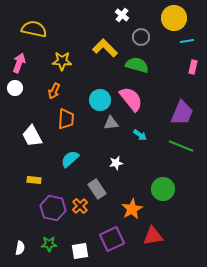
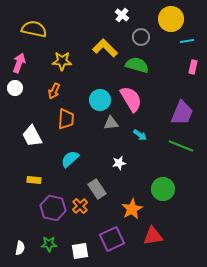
yellow circle: moved 3 px left, 1 px down
pink semicircle: rotated 8 degrees clockwise
white star: moved 3 px right
